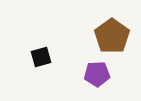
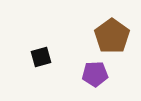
purple pentagon: moved 2 px left
